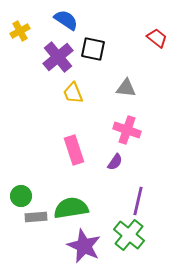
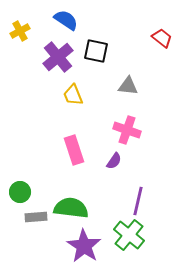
red trapezoid: moved 5 px right
black square: moved 3 px right, 2 px down
gray triangle: moved 2 px right, 2 px up
yellow trapezoid: moved 2 px down
purple semicircle: moved 1 px left, 1 px up
green circle: moved 1 px left, 4 px up
green semicircle: rotated 16 degrees clockwise
purple star: rotated 8 degrees clockwise
